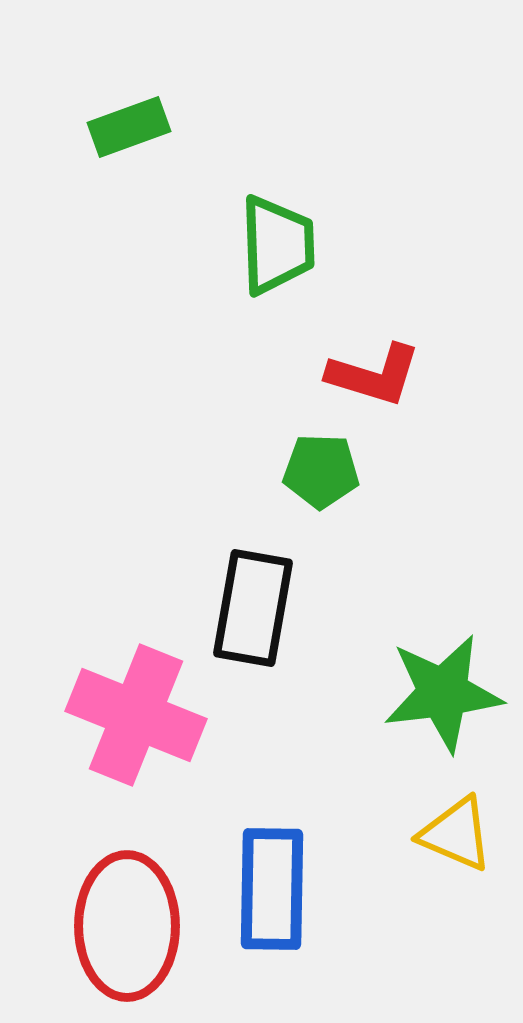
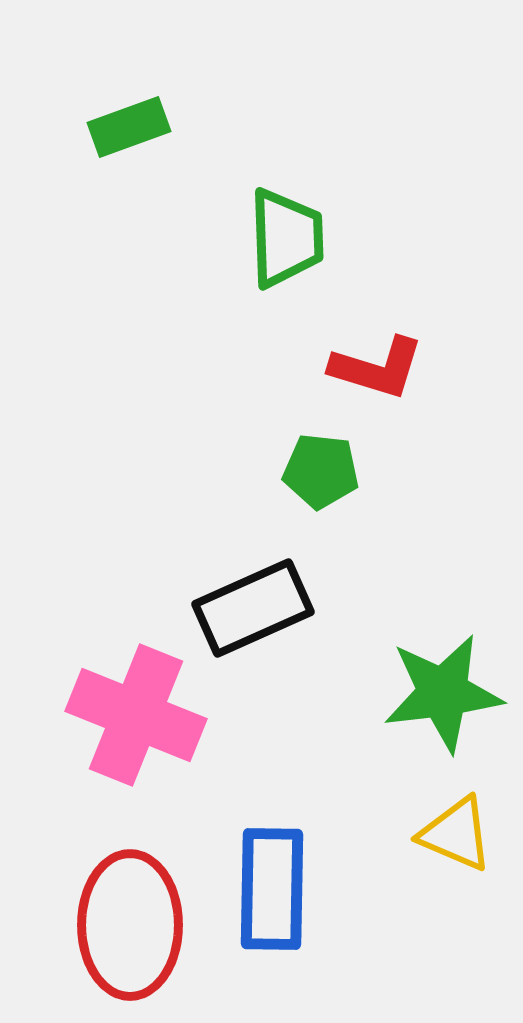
green trapezoid: moved 9 px right, 7 px up
red L-shape: moved 3 px right, 7 px up
green pentagon: rotated 4 degrees clockwise
black rectangle: rotated 56 degrees clockwise
red ellipse: moved 3 px right, 1 px up
